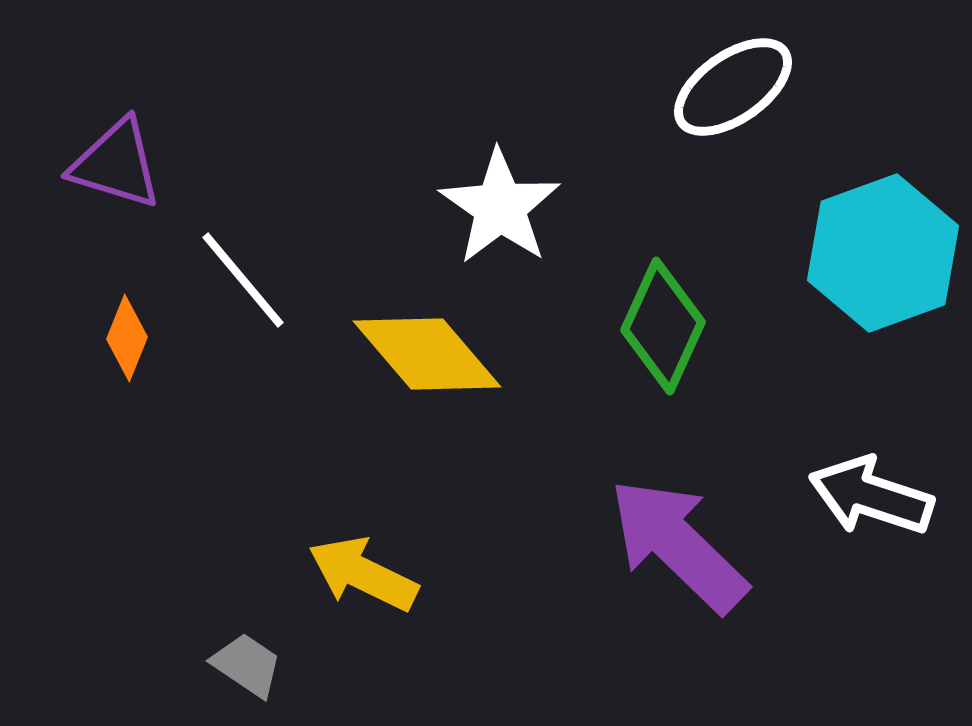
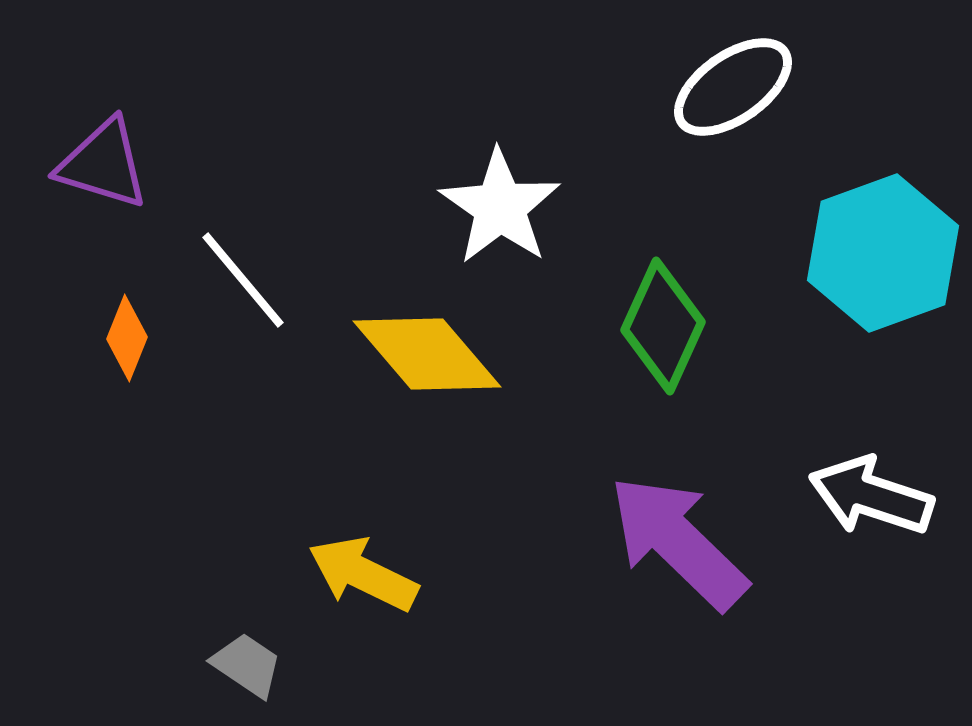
purple triangle: moved 13 px left
purple arrow: moved 3 px up
